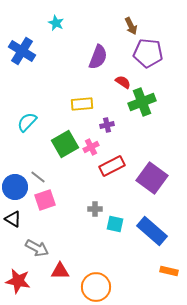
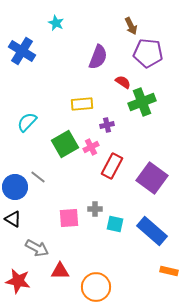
red rectangle: rotated 35 degrees counterclockwise
pink square: moved 24 px right, 18 px down; rotated 15 degrees clockwise
